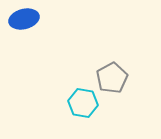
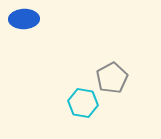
blue ellipse: rotated 12 degrees clockwise
